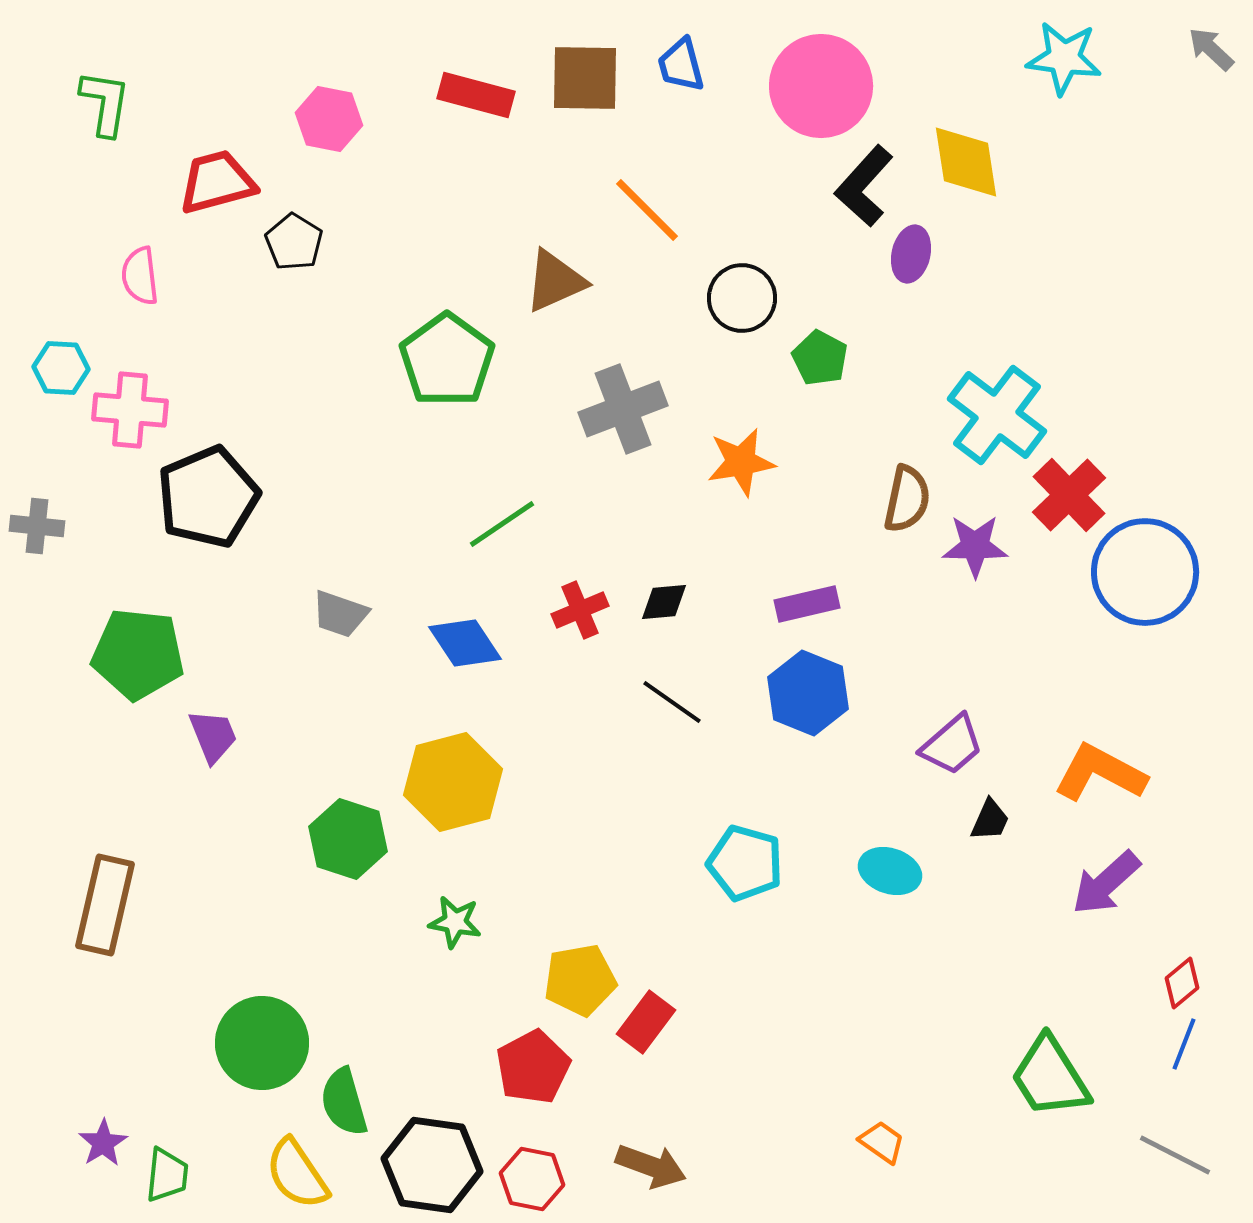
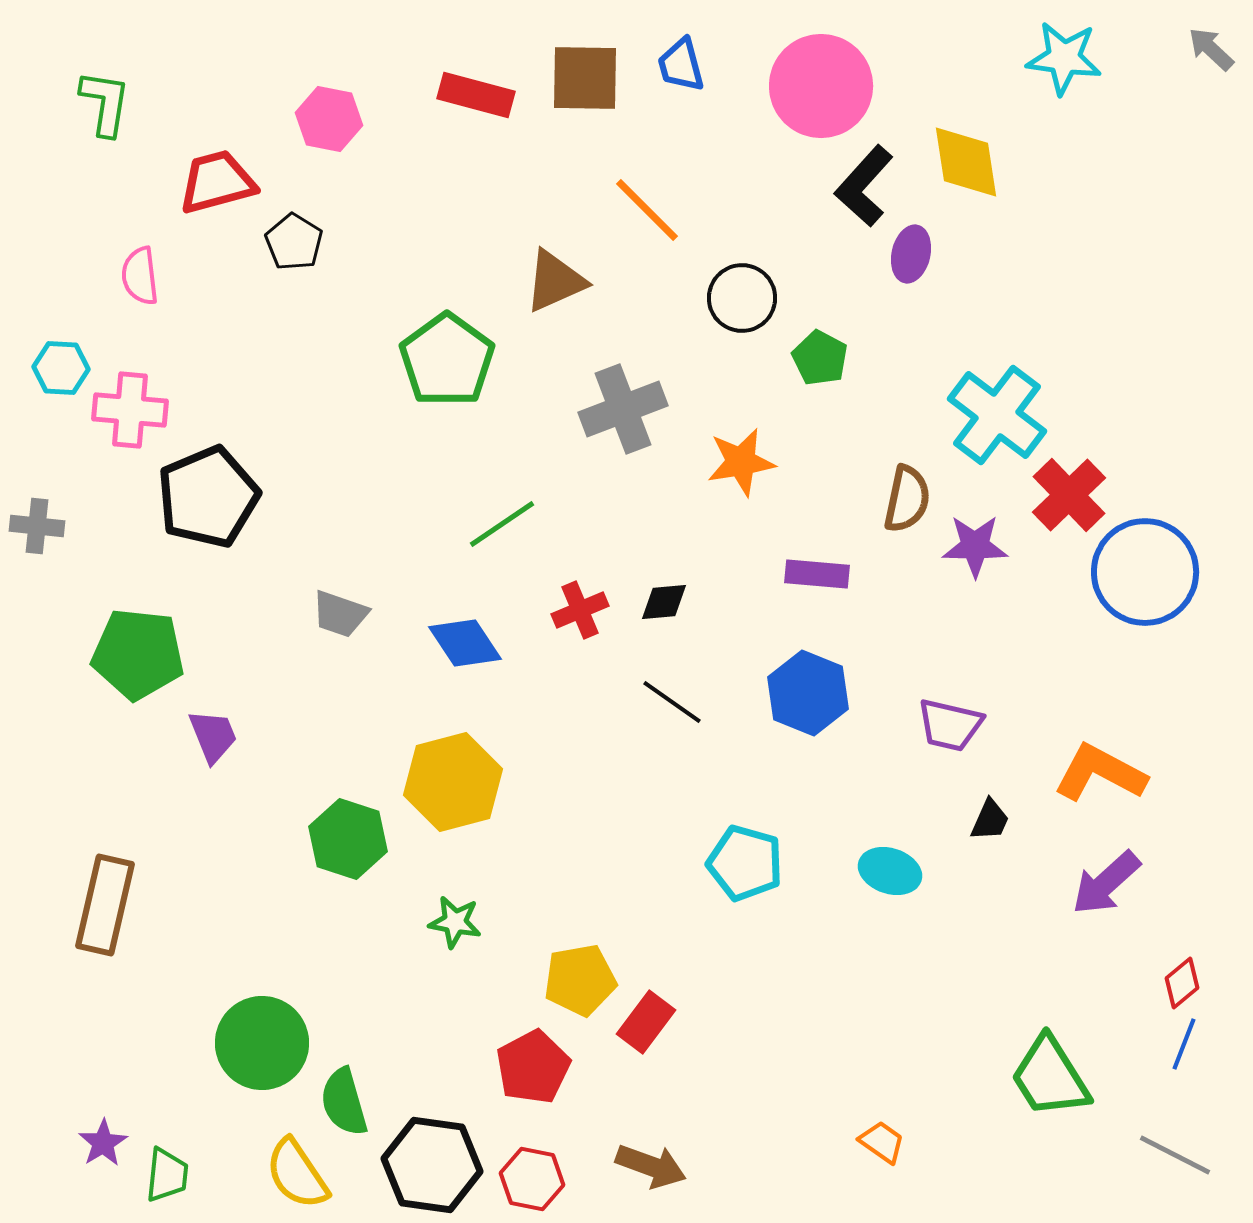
purple rectangle at (807, 604): moved 10 px right, 30 px up; rotated 18 degrees clockwise
purple trapezoid at (952, 745): moved 2 px left, 20 px up; rotated 54 degrees clockwise
